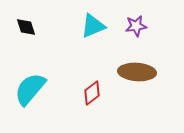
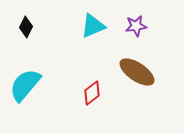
black diamond: rotated 45 degrees clockwise
brown ellipse: rotated 30 degrees clockwise
cyan semicircle: moved 5 px left, 4 px up
